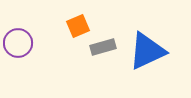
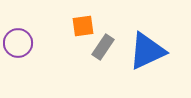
orange square: moved 5 px right; rotated 15 degrees clockwise
gray rectangle: rotated 40 degrees counterclockwise
